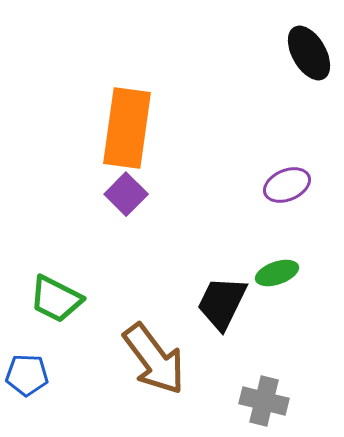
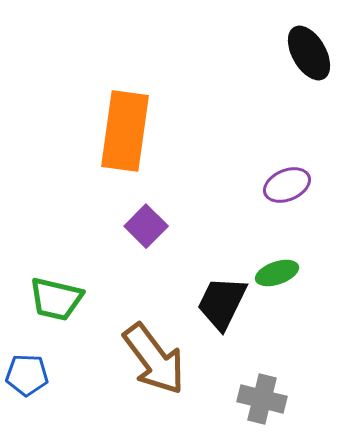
orange rectangle: moved 2 px left, 3 px down
purple square: moved 20 px right, 32 px down
green trapezoid: rotated 14 degrees counterclockwise
gray cross: moved 2 px left, 2 px up
